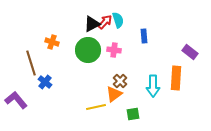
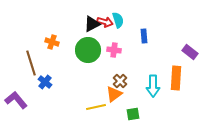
red arrow: rotated 63 degrees clockwise
